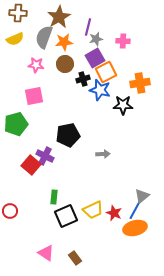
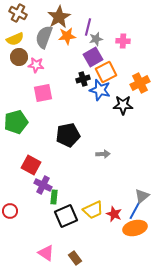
brown cross: rotated 24 degrees clockwise
orange star: moved 3 px right, 6 px up
purple square: moved 2 px left, 1 px up
brown circle: moved 46 px left, 7 px up
orange cross: rotated 18 degrees counterclockwise
pink square: moved 9 px right, 3 px up
green pentagon: moved 2 px up
purple cross: moved 2 px left, 29 px down
red square: rotated 12 degrees counterclockwise
red star: moved 1 px down
